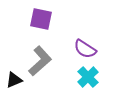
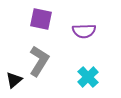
purple semicircle: moved 1 px left, 18 px up; rotated 35 degrees counterclockwise
gray L-shape: moved 1 px left; rotated 16 degrees counterclockwise
black triangle: rotated 18 degrees counterclockwise
